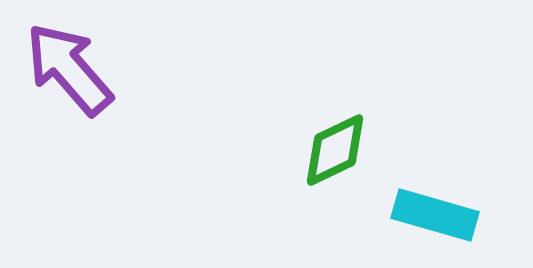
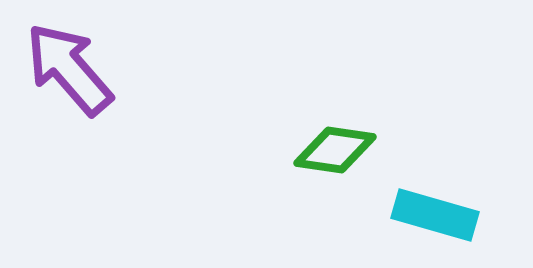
green diamond: rotated 34 degrees clockwise
